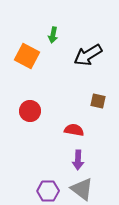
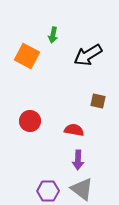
red circle: moved 10 px down
